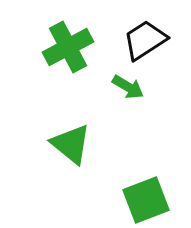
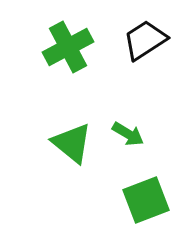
green arrow: moved 47 px down
green triangle: moved 1 px right, 1 px up
